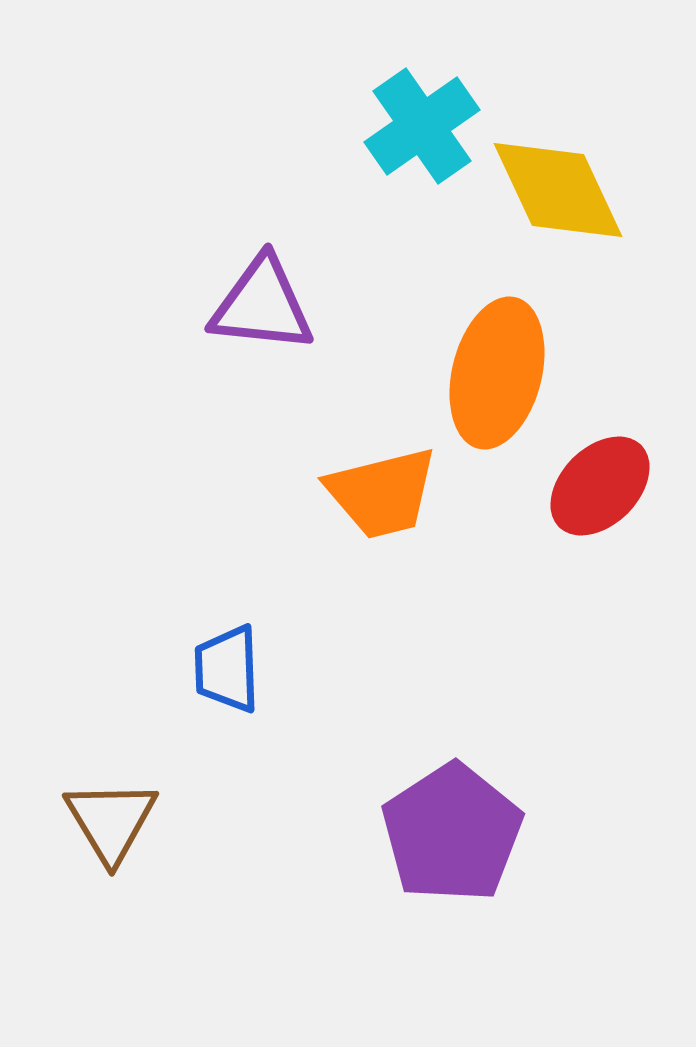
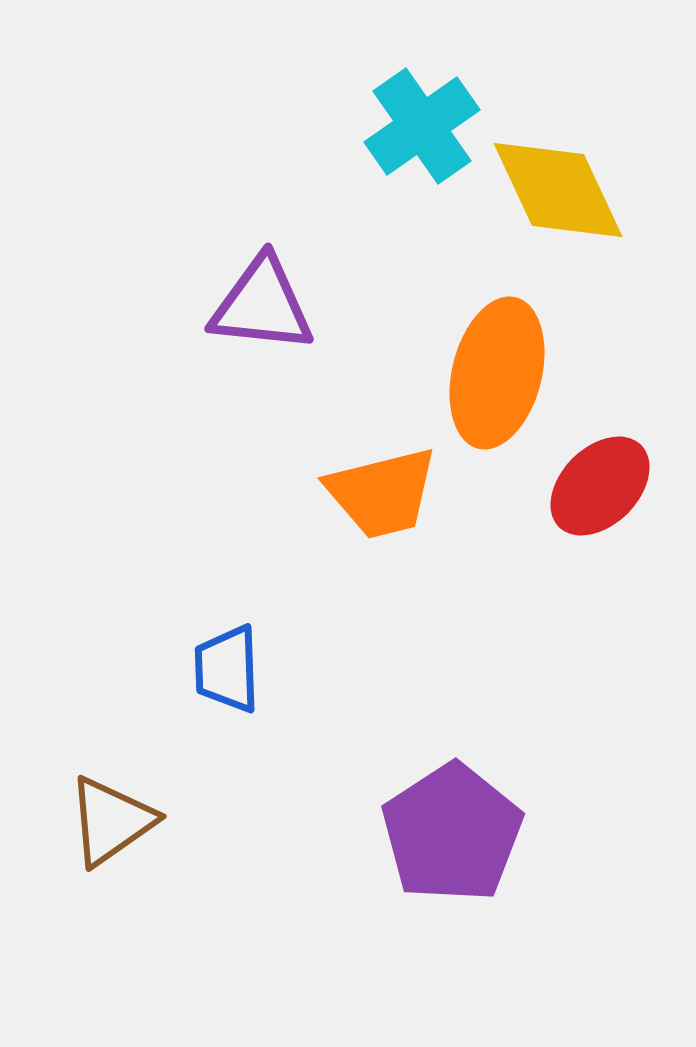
brown triangle: rotated 26 degrees clockwise
